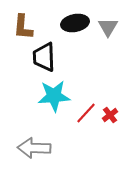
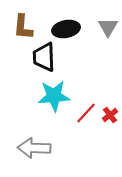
black ellipse: moved 9 px left, 6 px down
